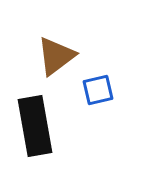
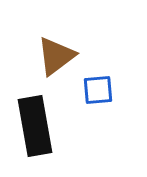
blue square: rotated 8 degrees clockwise
